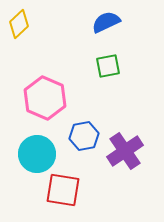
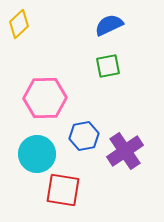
blue semicircle: moved 3 px right, 3 px down
pink hexagon: rotated 24 degrees counterclockwise
